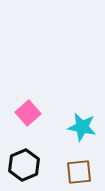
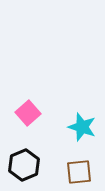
cyan star: rotated 8 degrees clockwise
